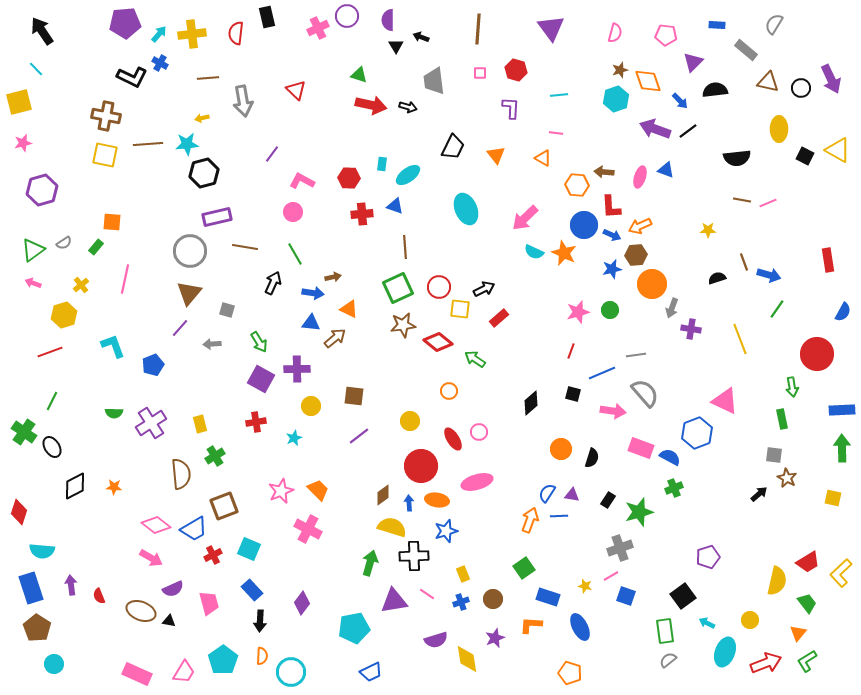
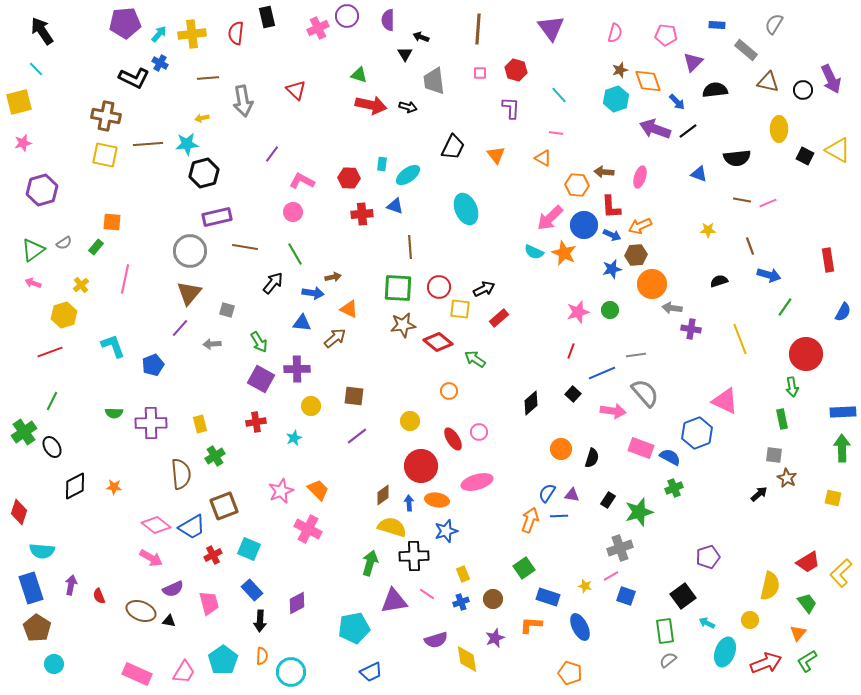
black triangle at (396, 46): moved 9 px right, 8 px down
black L-shape at (132, 77): moved 2 px right, 1 px down
black circle at (801, 88): moved 2 px right, 2 px down
cyan line at (559, 95): rotated 54 degrees clockwise
blue arrow at (680, 101): moved 3 px left, 1 px down
blue triangle at (666, 170): moved 33 px right, 4 px down
pink arrow at (525, 218): moved 25 px right
brown line at (405, 247): moved 5 px right
brown line at (744, 262): moved 6 px right, 16 px up
black semicircle at (717, 278): moved 2 px right, 3 px down
black arrow at (273, 283): rotated 15 degrees clockwise
green square at (398, 288): rotated 28 degrees clockwise
gray arrow at (672, 308): rotated 78 degrees clockwise
green line at (777, 309): moved 8 px right, 2 px up
blue triangle at (311, 323): moved 9 px left
red circle at (817, 354): moved 11 px left
black square at (573, 394): rotated 28 degrees clockwise
blue rectangle at (842, 410): moved 1 px right, 2 px down
purple cross at (151, 423): rotated 32 degrees clockwise
green cross at (24, 432): rotated 20 degrees clockwise
purple line at (359, 436): moved 2 px left
blue trapezoid at (194, 529): moved 2 px left, 2 px up
yellow semicircle at (777, 581): moved 7 px left, 5 px down
purple arrow at (71, 585): rotated 18 degrees clockwise
purple diamond at (302, 603): moved 5 px left; rotated 25 degrees clockwise
